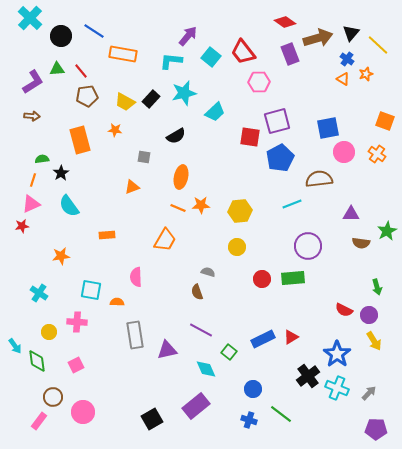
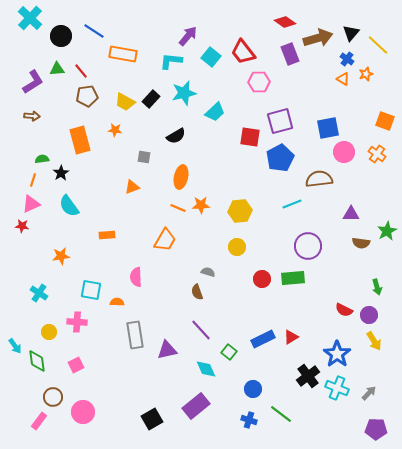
purple square at (277, 121): moved 3 px right
red star at (22, 226): rotated 16 degrees clockwise
purple line at (201, 330): rotated 20 degrees clockwise
